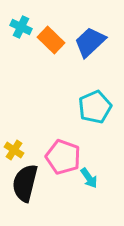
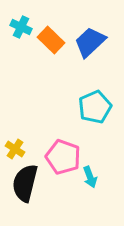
yellow cross: moved 1 px right, 1 px up
cyan arrow: moved 1 px right, 1 px up; rotated 15 degrees clockwise
